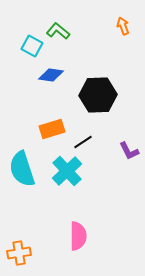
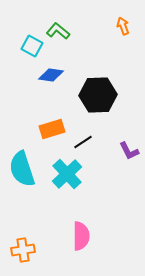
cyan cross: moved 3 px down
pink semicircle: moved 3 px right
orange cross: moved 4 px right, 3 px up
